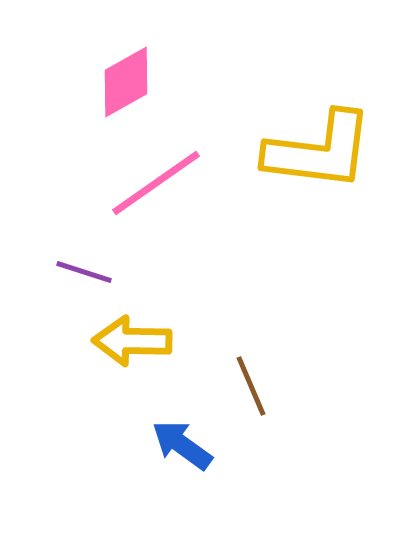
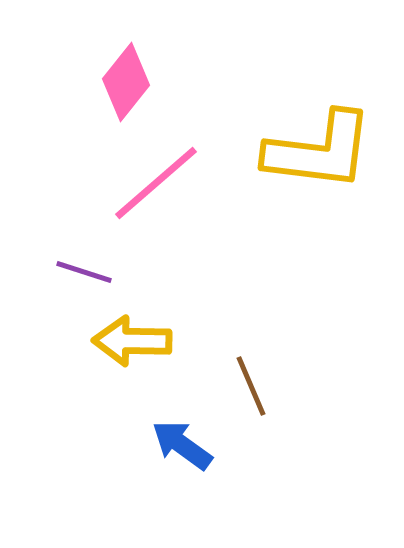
pink diamond: rotated 22 degrees counterclockwise
pink line: rotated 6 degrees counterclockwise
